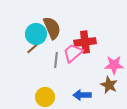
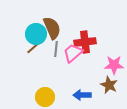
gray line: moved 11 px up
